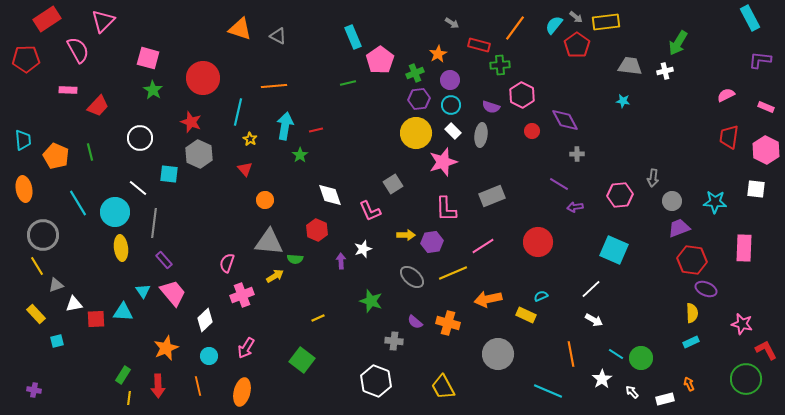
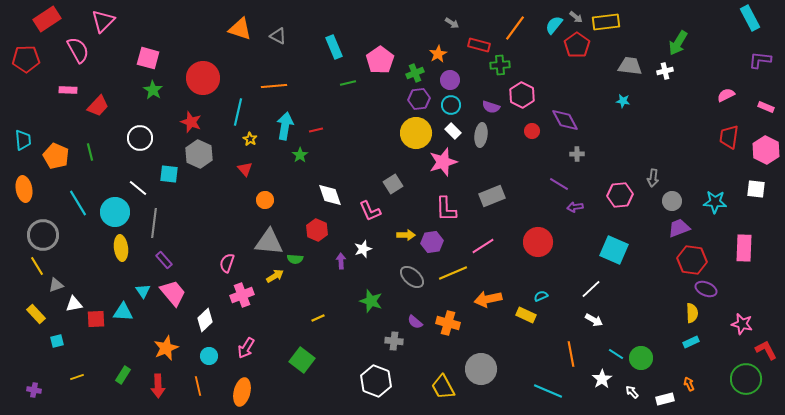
cyan rectangle at (353, 37): moved 19 px left, 10 px down
gray circle at (498, 354): moved 17 px left, 15 px down
yellow line at (129, 398): moved 52 px left, 21 px up; rotated 64 degrees clockwise
